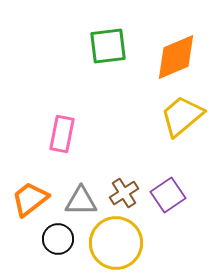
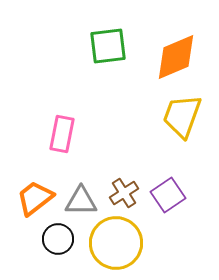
yellow trapezoid: rotated 30 degrees counterclockwise
orange trapezoid: moved 5 px right, 1 px up
